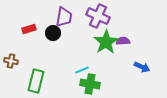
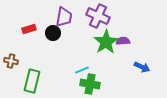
green rectangle: moved 4 px left
